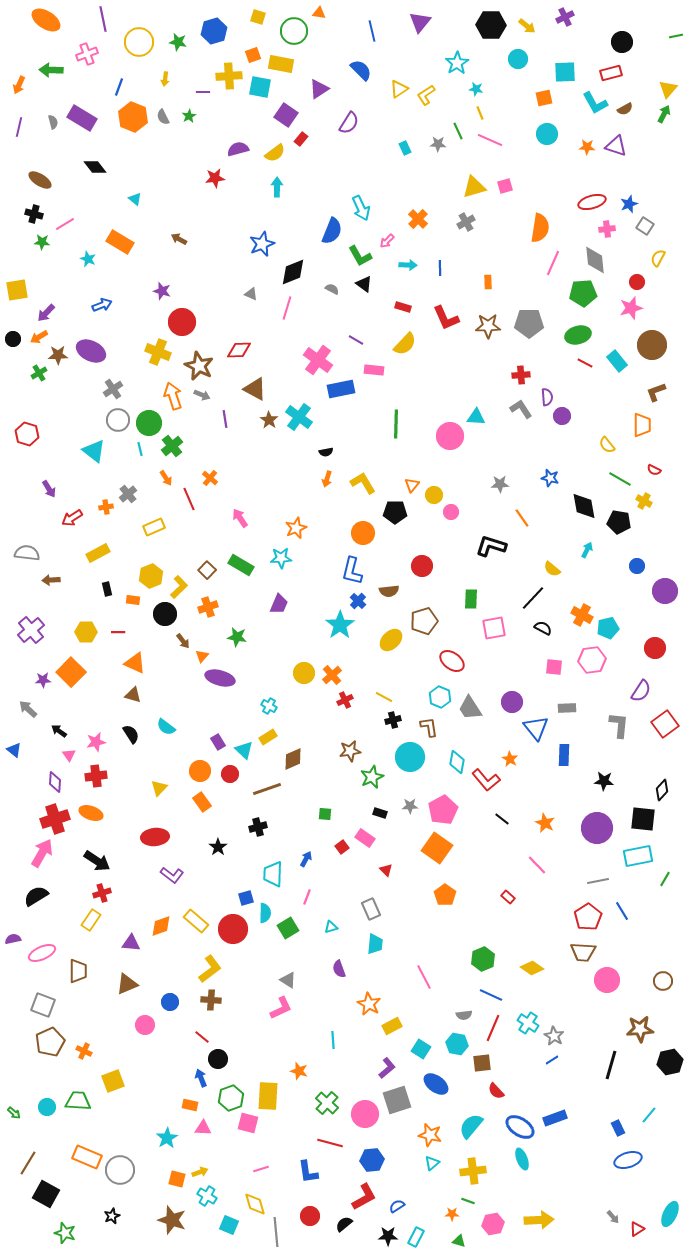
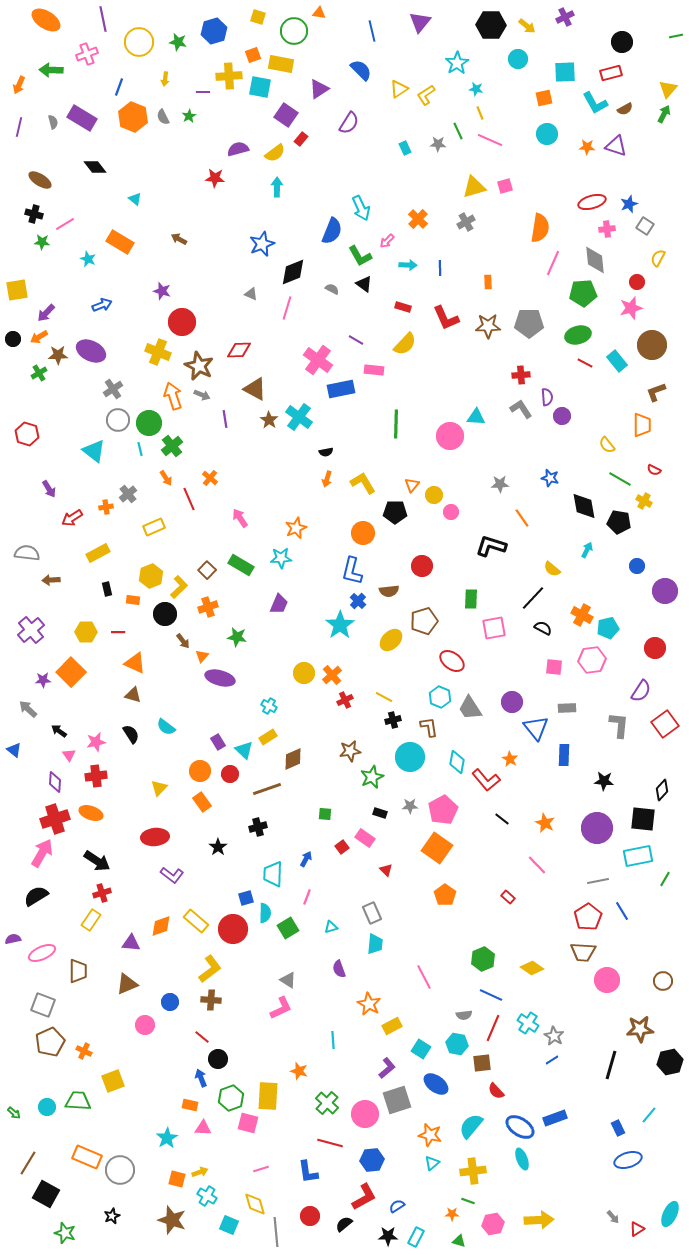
red star at (215, 178): rotated 12 degrees clockwise
gray rectangle at (371, 909): moved 1 px right, 4 px down
